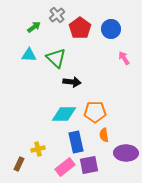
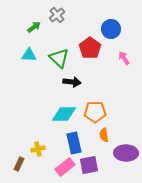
red pentagon: moved 10 px right, 20 px down
green triangle: moved 3 px right
blue rectangle: moved 2 px left, 1 px down
